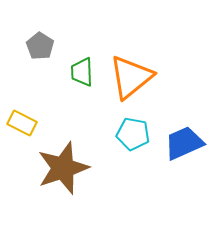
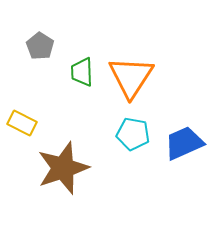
orange triangle: rotated 18 degrees counterclockwise
